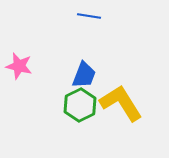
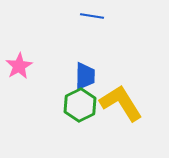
blue line: moved 3 px right
pink star: rotated 28 degrees clockwise
blue trapezoid: moved 1 px right, 1 px down; rotated 20 degrees counterclockwise
